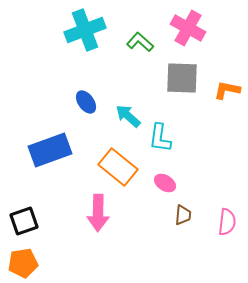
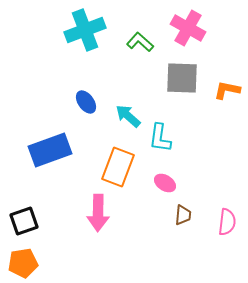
orange rectangle: rotated 72 degrees clockwise
